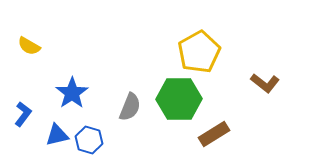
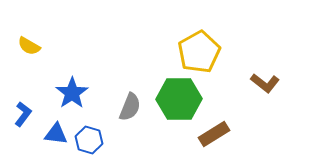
blue triangle: moved 1 px left, 1 px up; rotated 20 degrees clockwise
